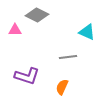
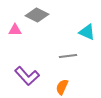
gray line: moved 1 px up
purple L-shape: rotated 30 degrees clockwise
